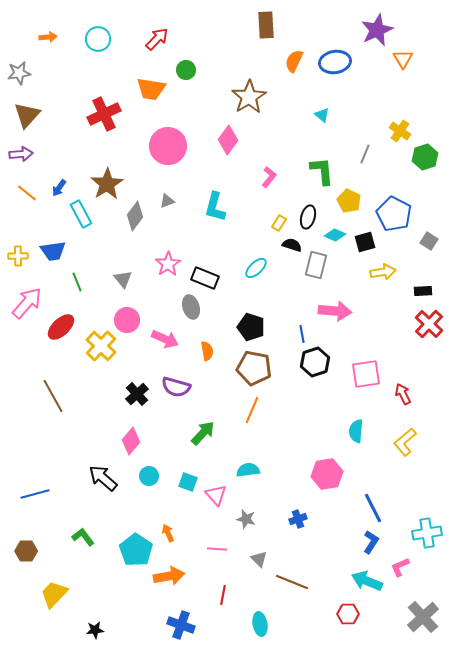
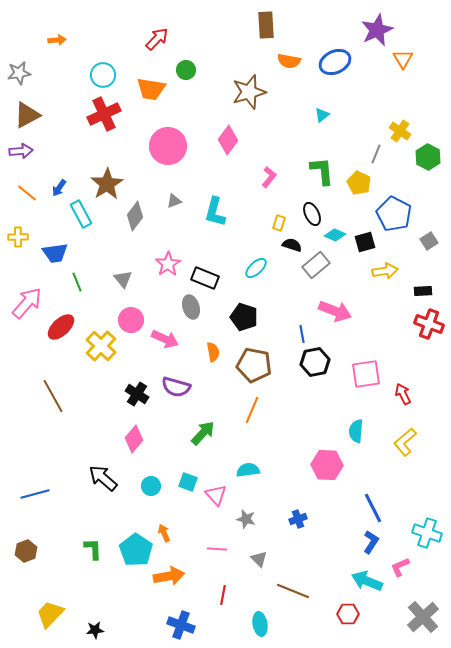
orange arrow at (48, 37): moved 9 px right, 3 px down
cyan circle at (98, 39): moved 5 px right, 36 px down
orange semicircle at (294, 61): moved 5 px left; rotated 105 degrees counterclockwise
blue ellipse at (335, 62): rotated 16 degrees counterclockwise
brown star at (249, 97): moved 5 px up; rotated 16 degrees clockwise
brown triangle at (27, 115): rotated 20 degrees clockwise
cyan triangle at (322, 115): rotated 42 degrees clockwise
purple arrow at (21, 154): moved 3 px up
gray line at (365, 154): moved 11 px right
green hexagon at (425, 157): moved 3 px right; rotated 15 degrees counterclockwise
gray triangle at (167, 201): moved 7 px right
yellow pentagon at (349, 201): moved 10 px right, 18 px up
cyan L-shape at (215, 207): moved 5 px down
black ellipse at (308, 217): moved 4 px right, 3 px up; rotated 40 degrees counterclockwise
yellow rectangle at (279, 223): rotated 14 degrees counterclockwise
gray square at (429, 241): rotated 24 degrees clockwise
blue trapezoid at (53, 251): moved 2 px right, 2 px down
yellow cross at (18, 256): moved 19 px up
gray rectangle at (316, 265): rotated 36 degrees clockwise
yellow arrow at (383, 272): moved 2 px right, 1 px up
pink arrow at (335, 311): rotated 16 degrees clockwise
pink circle at (127, 320): moved 4 px right
red cross at (429, 324): rotated 24 degrees counterclockwise
black pentagon at (251, 327): moved 7 px left, 10 px up
orange semicircle at (207, 351): moved 6 px right, 1 px down
black hexagon at (315, 362): rotated 8 degrees clockwise
brown pentagon at (254, 368): moved 3 px up
black cross at (137, 394): rotated 15 degrees counterclockwise
pink diamond at (131, 441): moved 3 px right, 2 px up
pink hexagon at (327, 474): moved 9 px up; rotated 12 degrees clockwise
cyan circle at (149, 476): moved 2 px right, 10 px down
orange arrow at (168, 533): moved 4 px left
cyan cross at (427, 533): rotated 28 degrees clockwise
green L-shape at (83, 537): moved 10 px right, 12 px down; rotated 35 degrees clockwise
brown hexagon at (26, 551): rotated 20 degrees counterclockwise
brown line at (292, 582): moved 1 px right, 9 px down
yellow trapezoid at (54, 594): moved 4 px left, 20 px down
